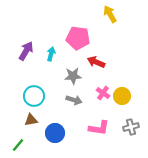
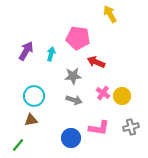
blue circle: moved 16 px right, 5 px down
